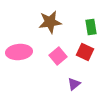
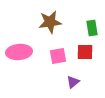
green rectangle: moved 1 px right, 1 px down
red square: rotated 24 degrees counterclockwise
pink square: rotated 30 degrees clockwise
purple triangle: moved 1 px left, 2 px up
